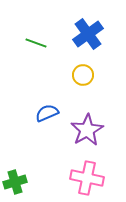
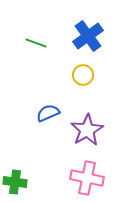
blue cross: moved 2 px down
blue semicircle: moved 1 px right
green cross: rotated 25 degrees clockwise
